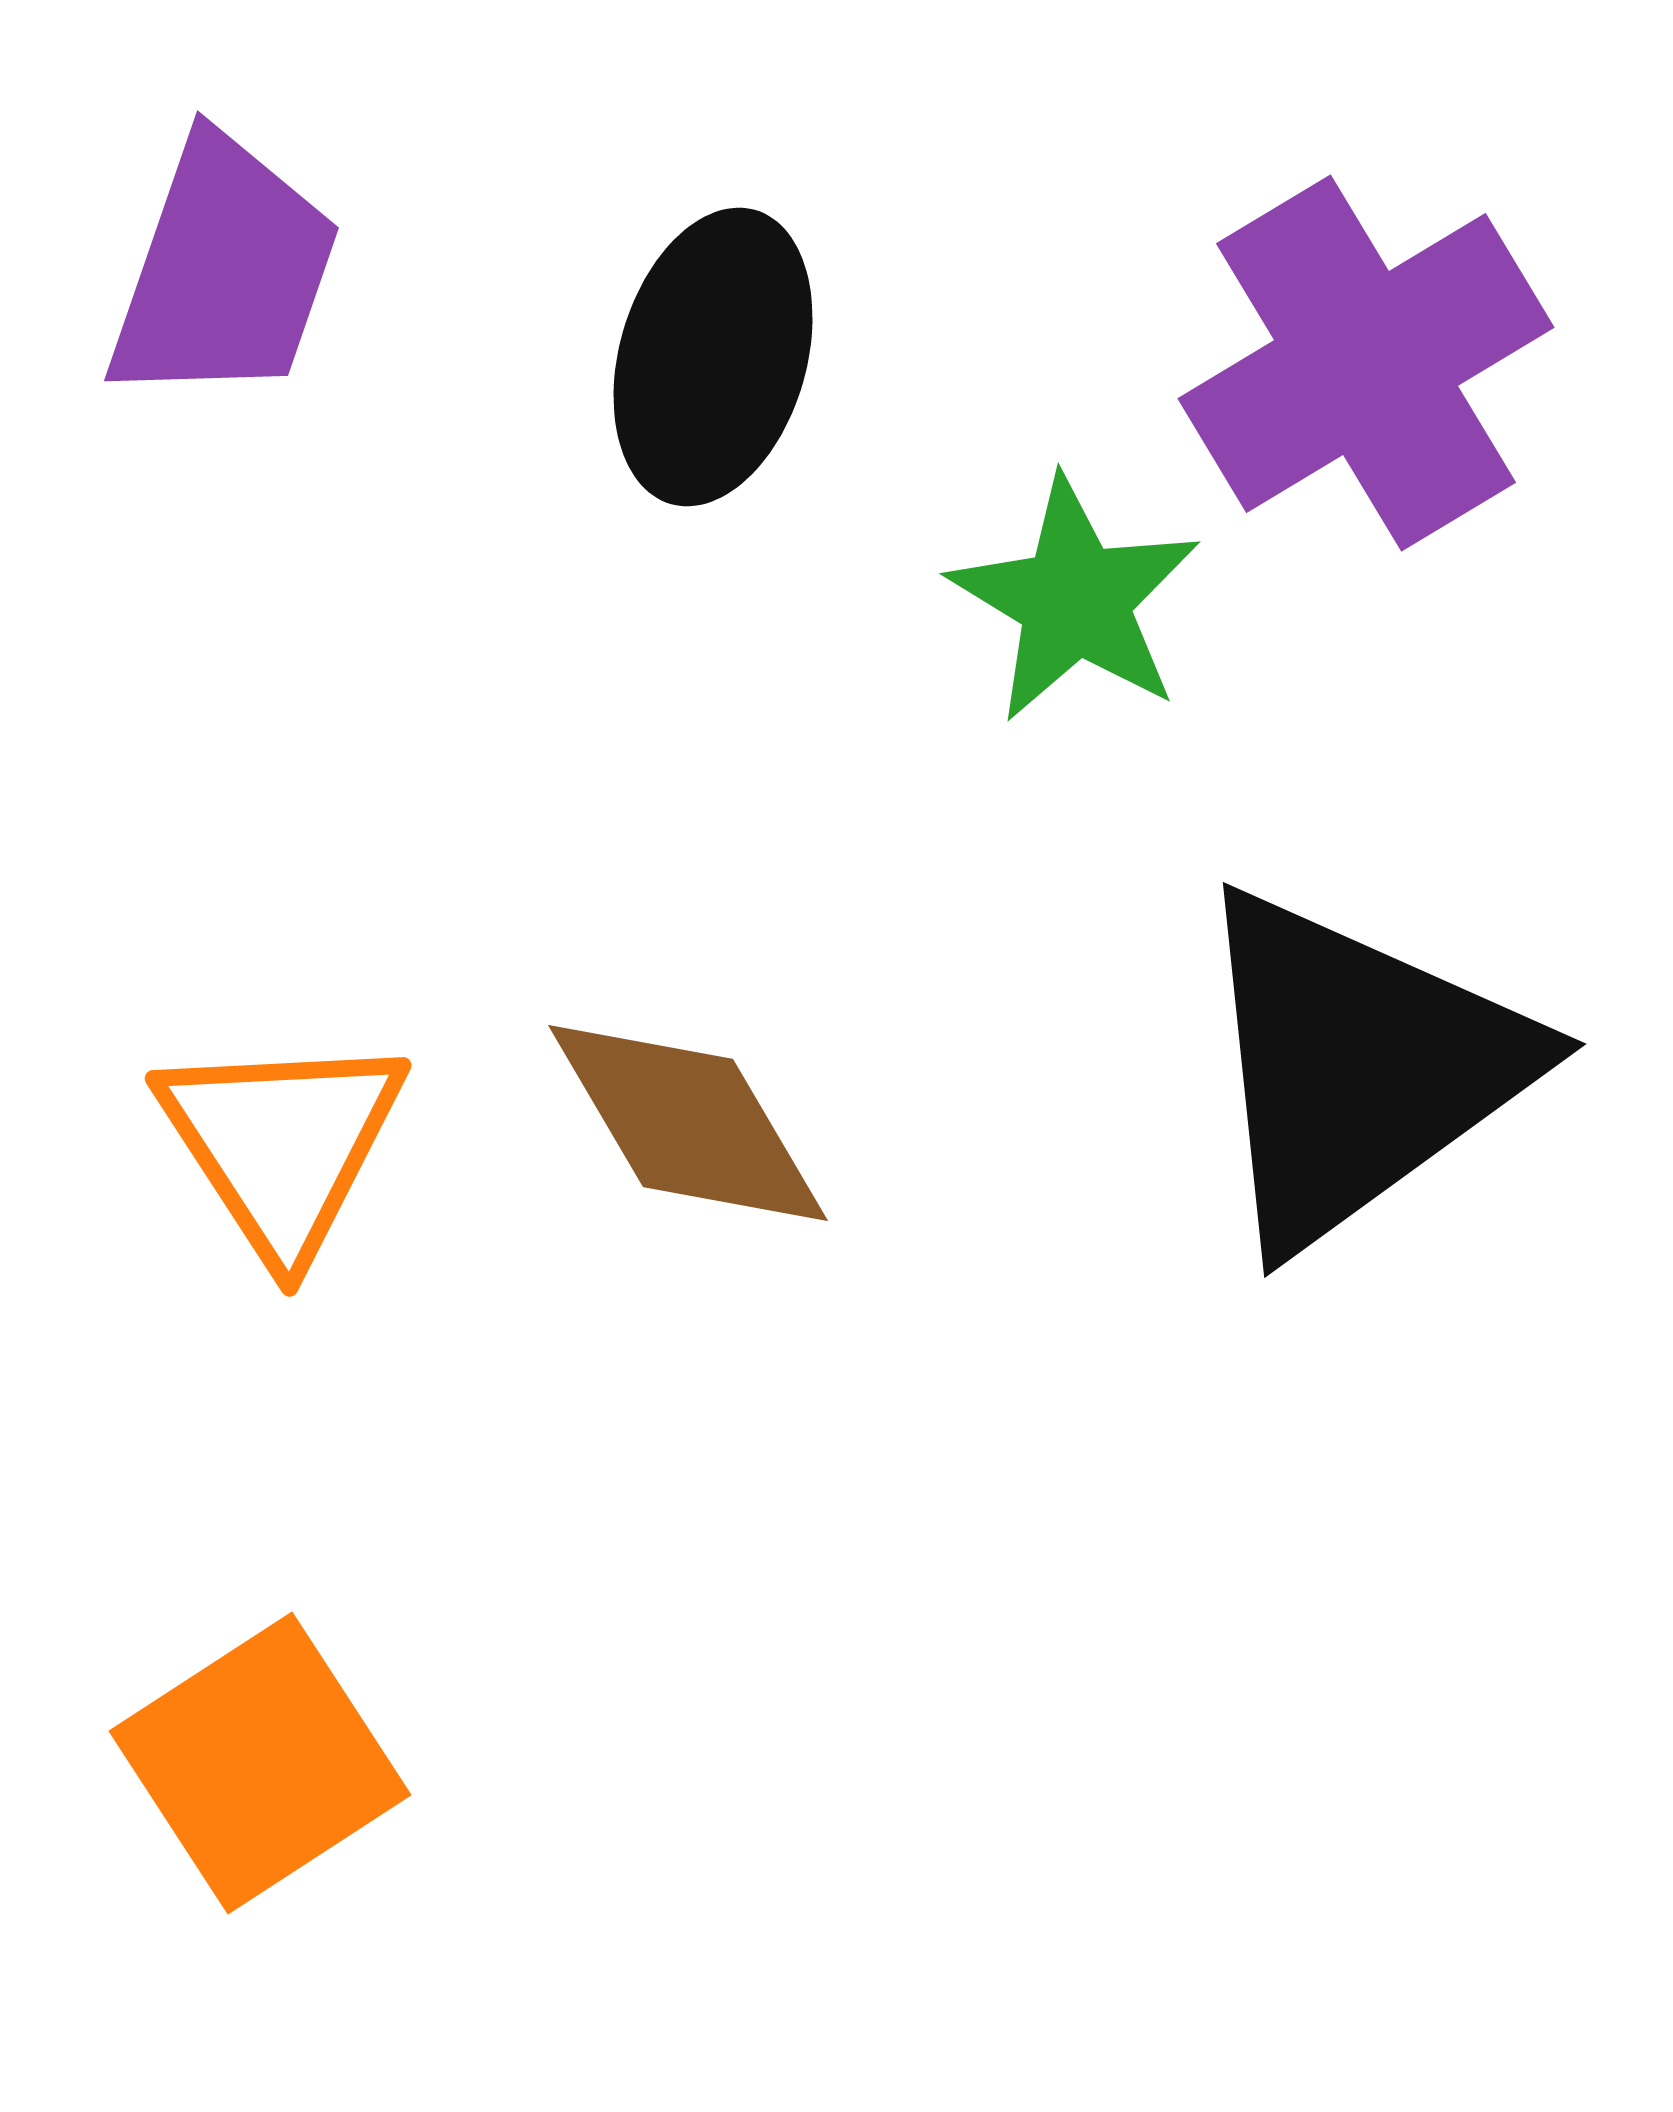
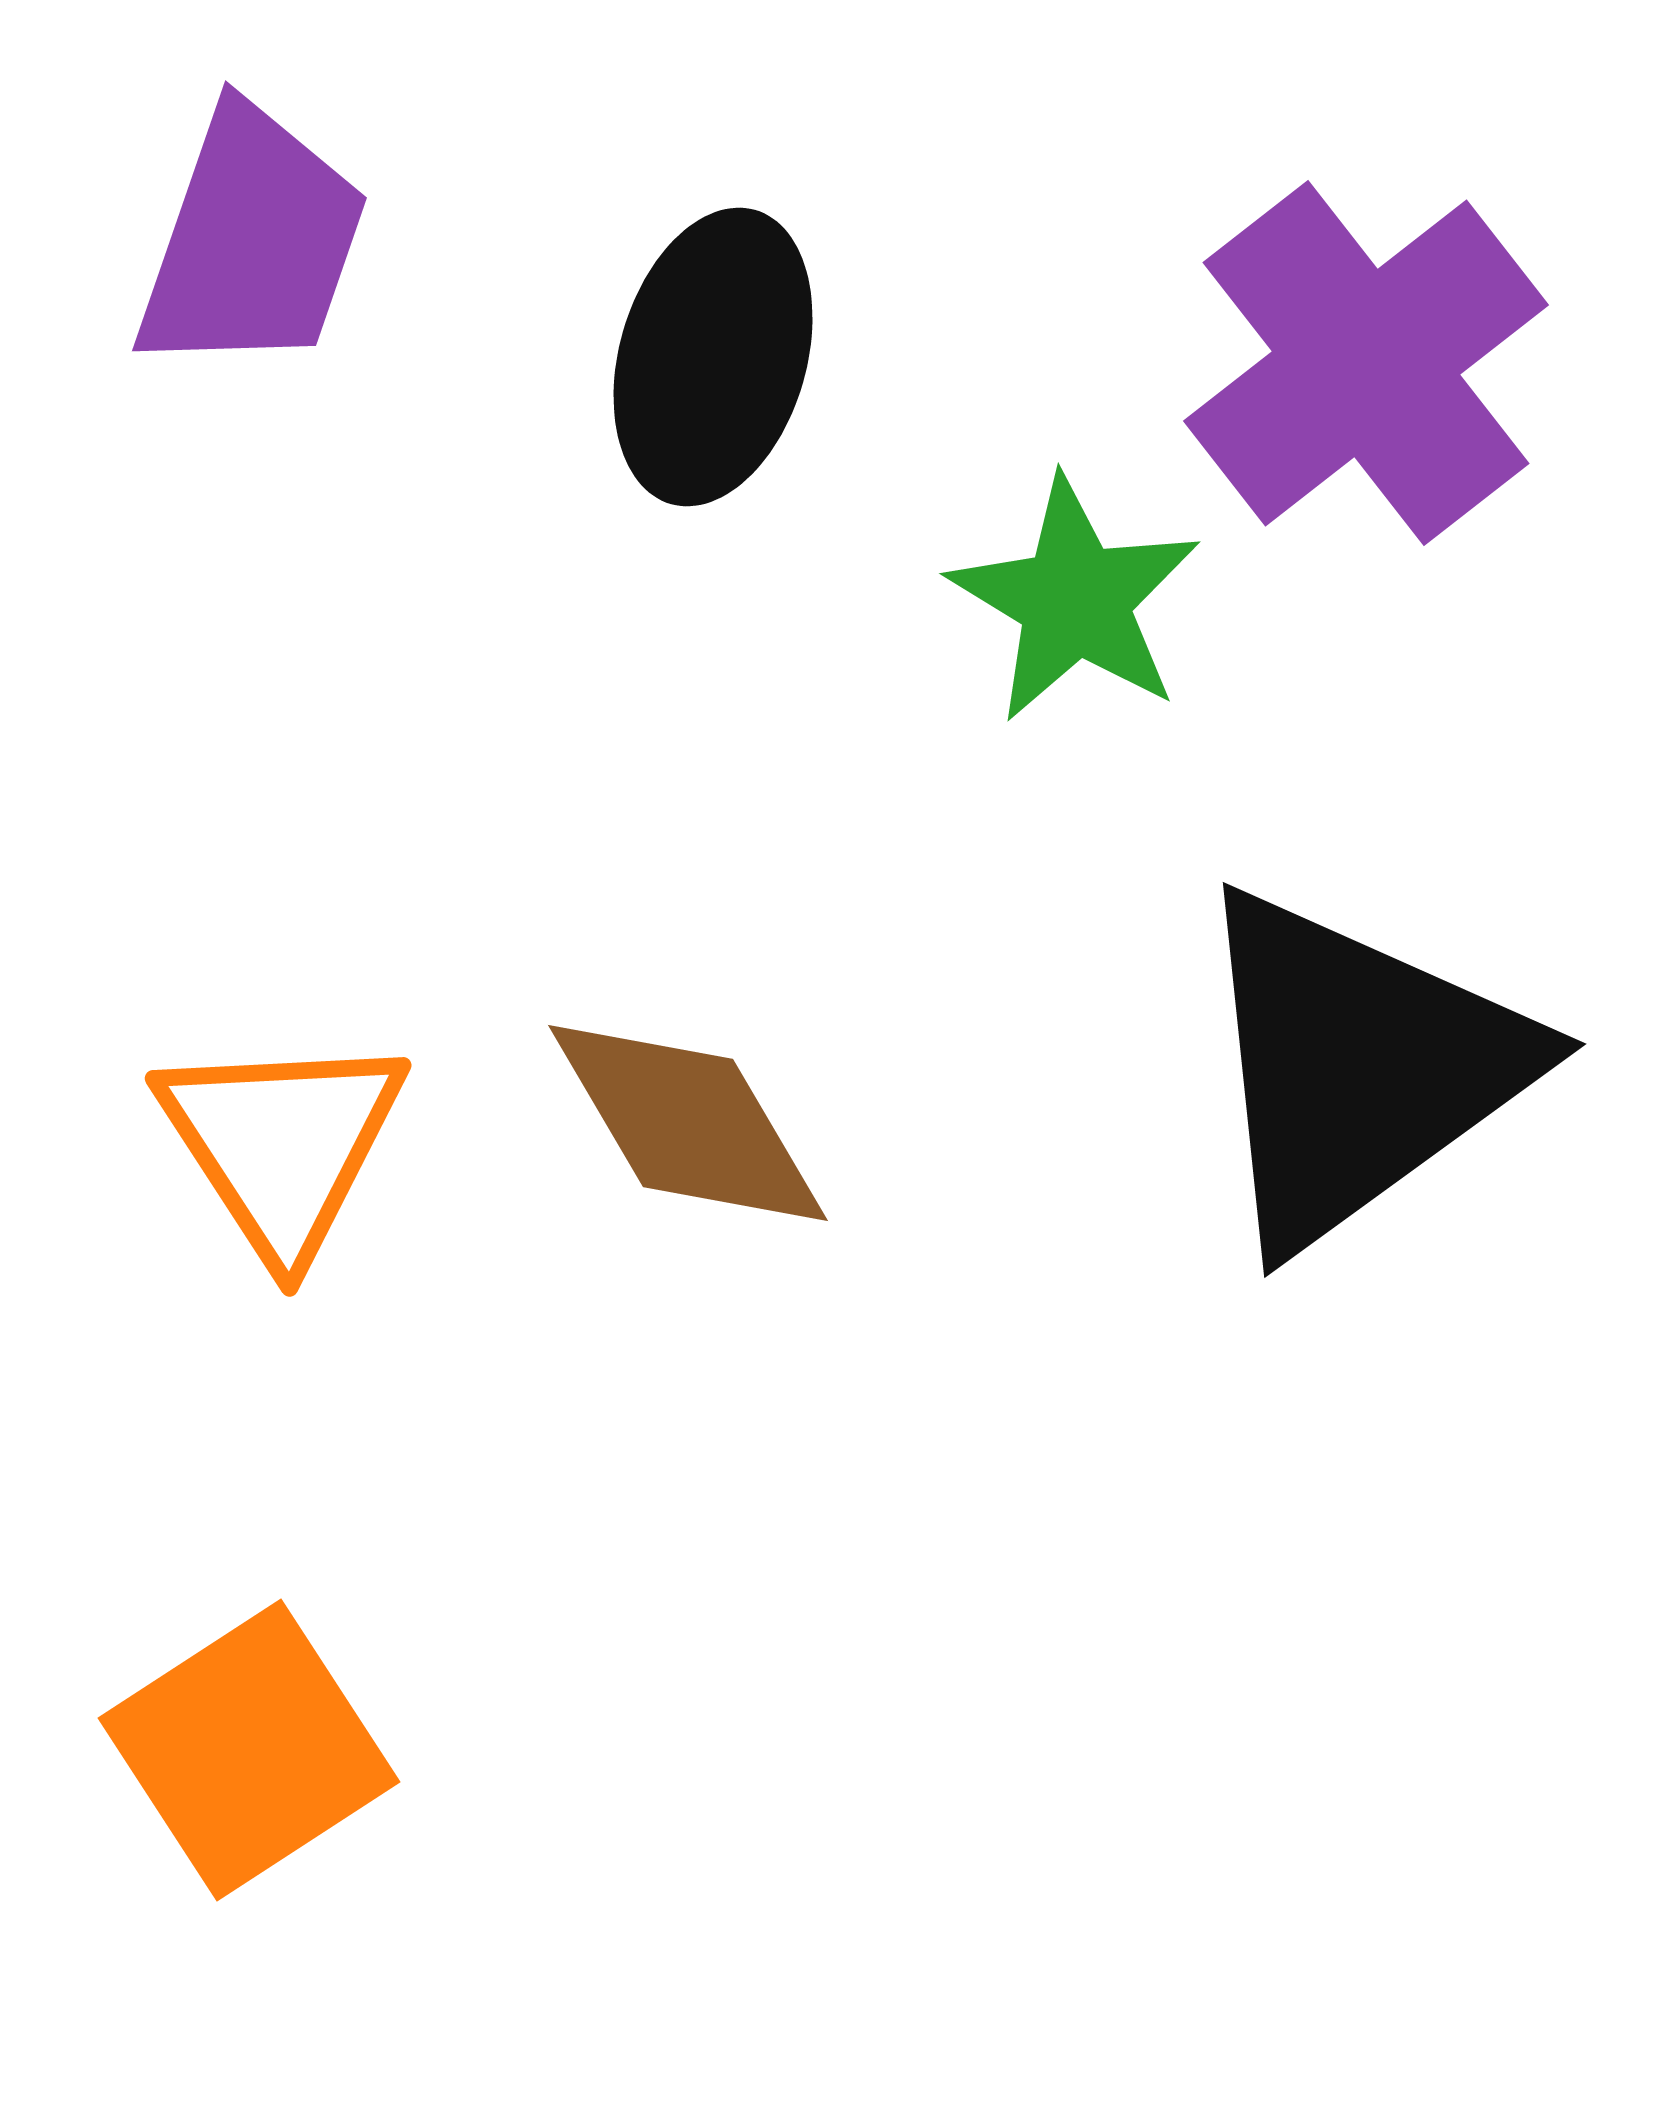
purple trapezoid: moved 28 px right, 30 px up
purple cross: rotated 7 degrees counterclockwise
orange square: moved 11 px left, 13 px up
